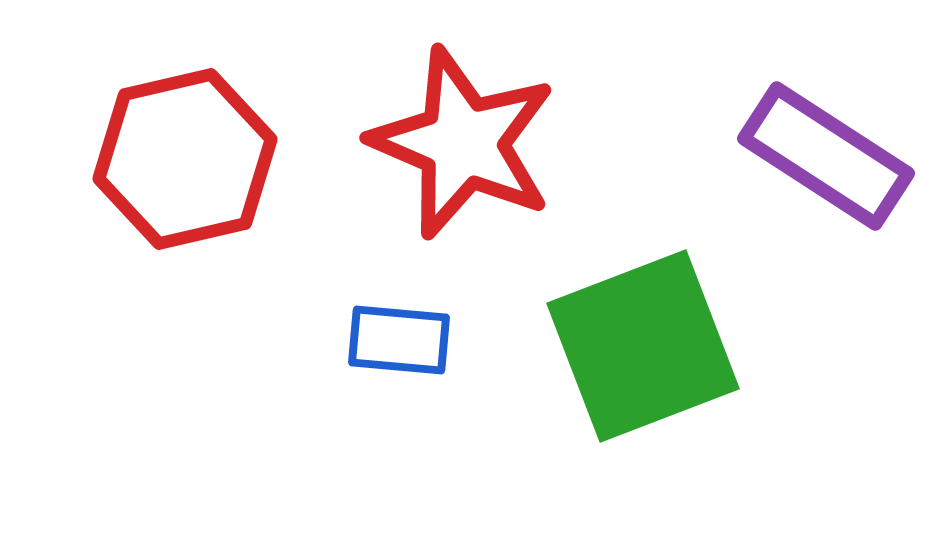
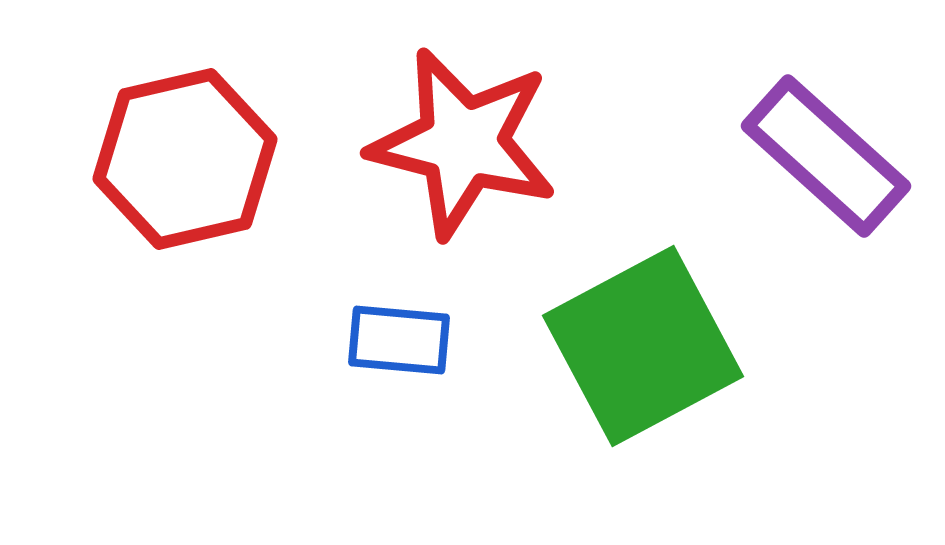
red star: rotated 9 degrees counterclockwise
purple rectangle: rotated 9 degrees clockwise
green square: rotated 7 degrees counterclockwise
